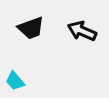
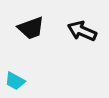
cyan trapezoid: rotated 20 degrees counterclockwise
